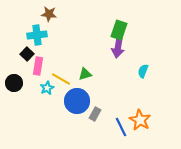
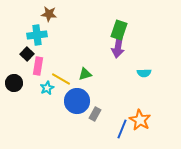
cyan semicircle: moved 1 px right, 2 px down; rotated 112 degrees counterclockwise
blue line: moved 1 px right, 2 px down; rotated 48 degrees clockwise
